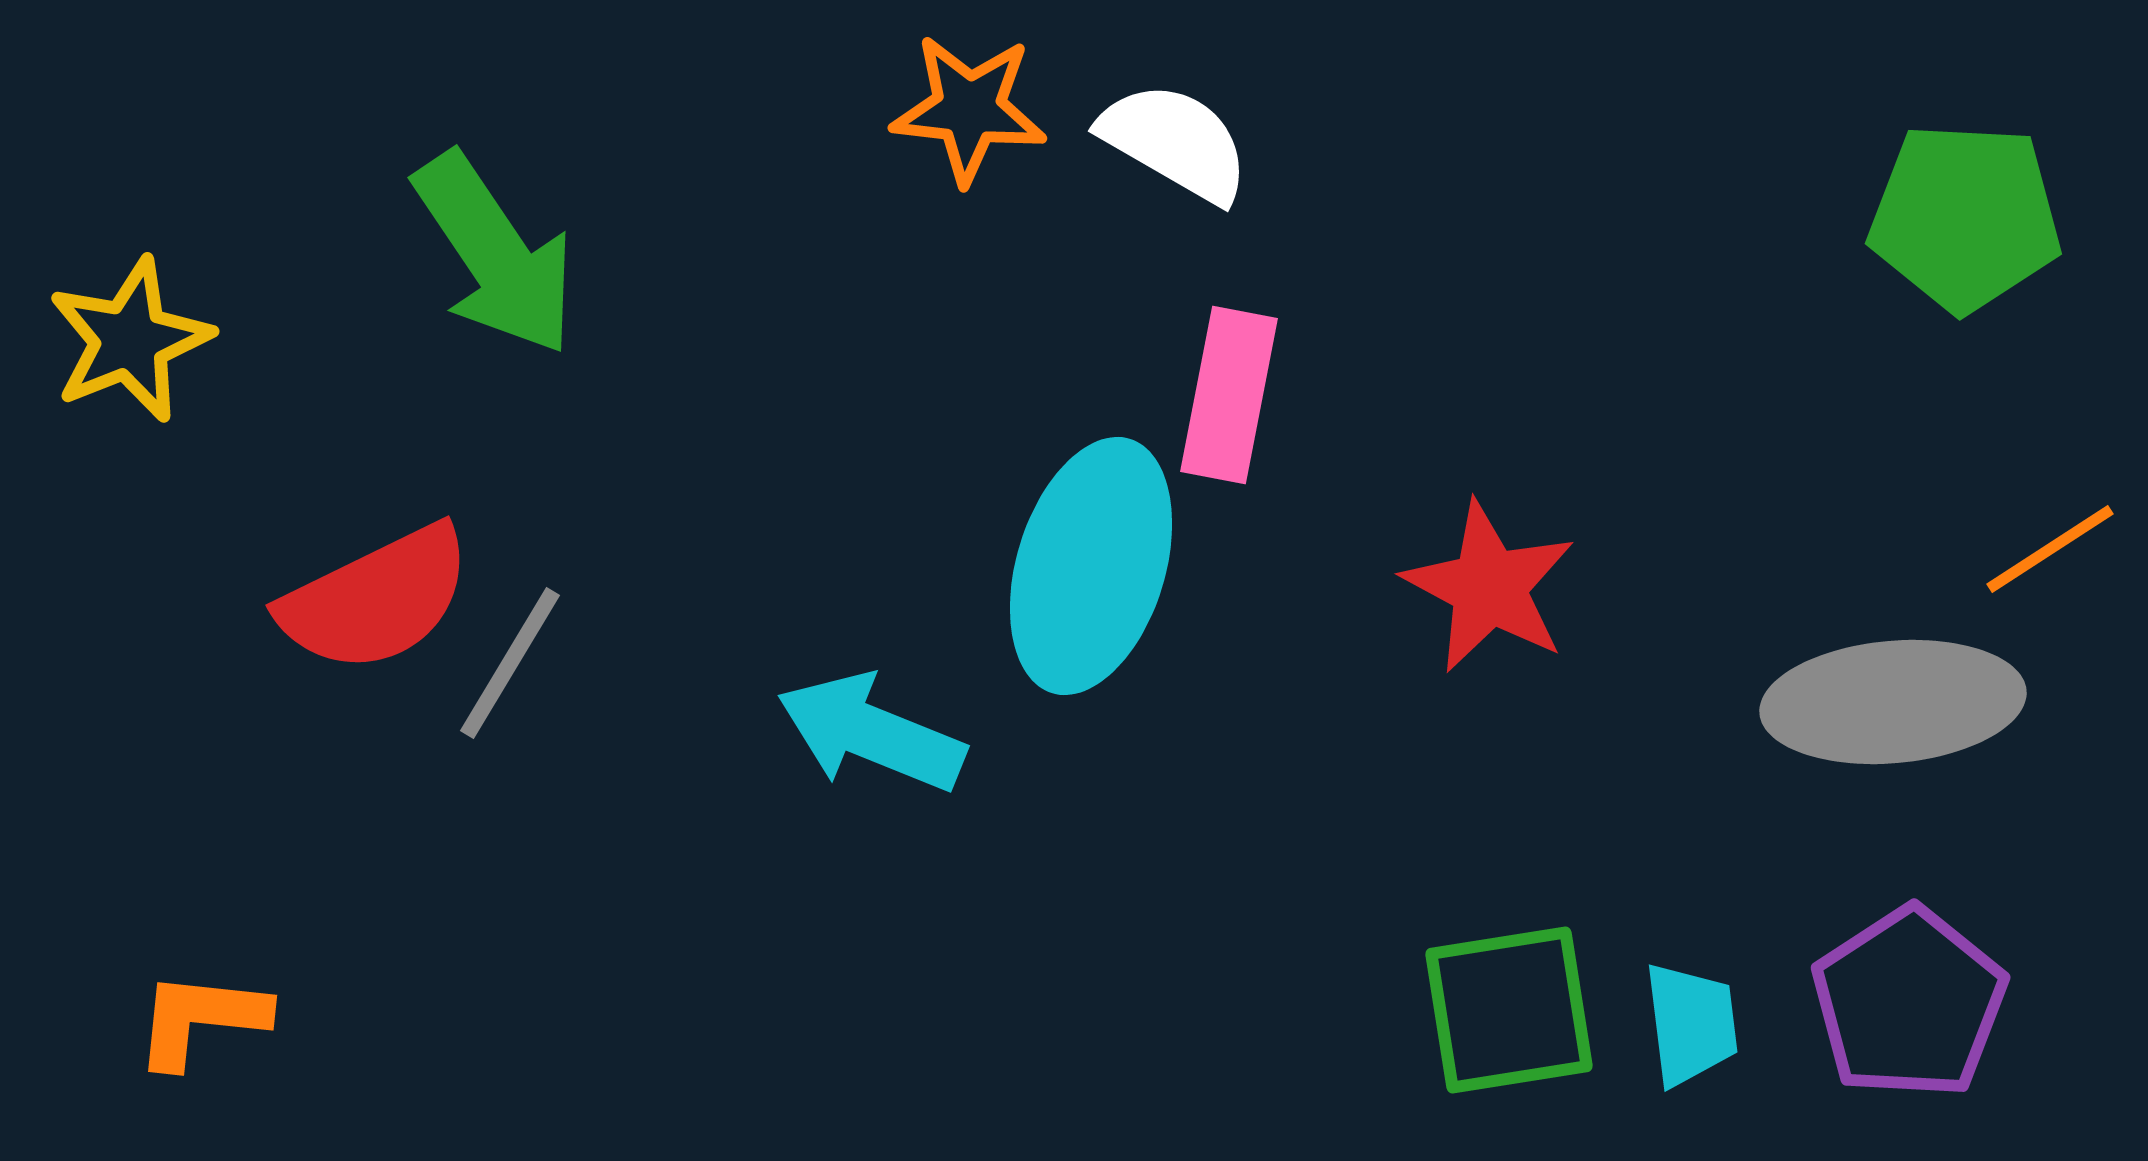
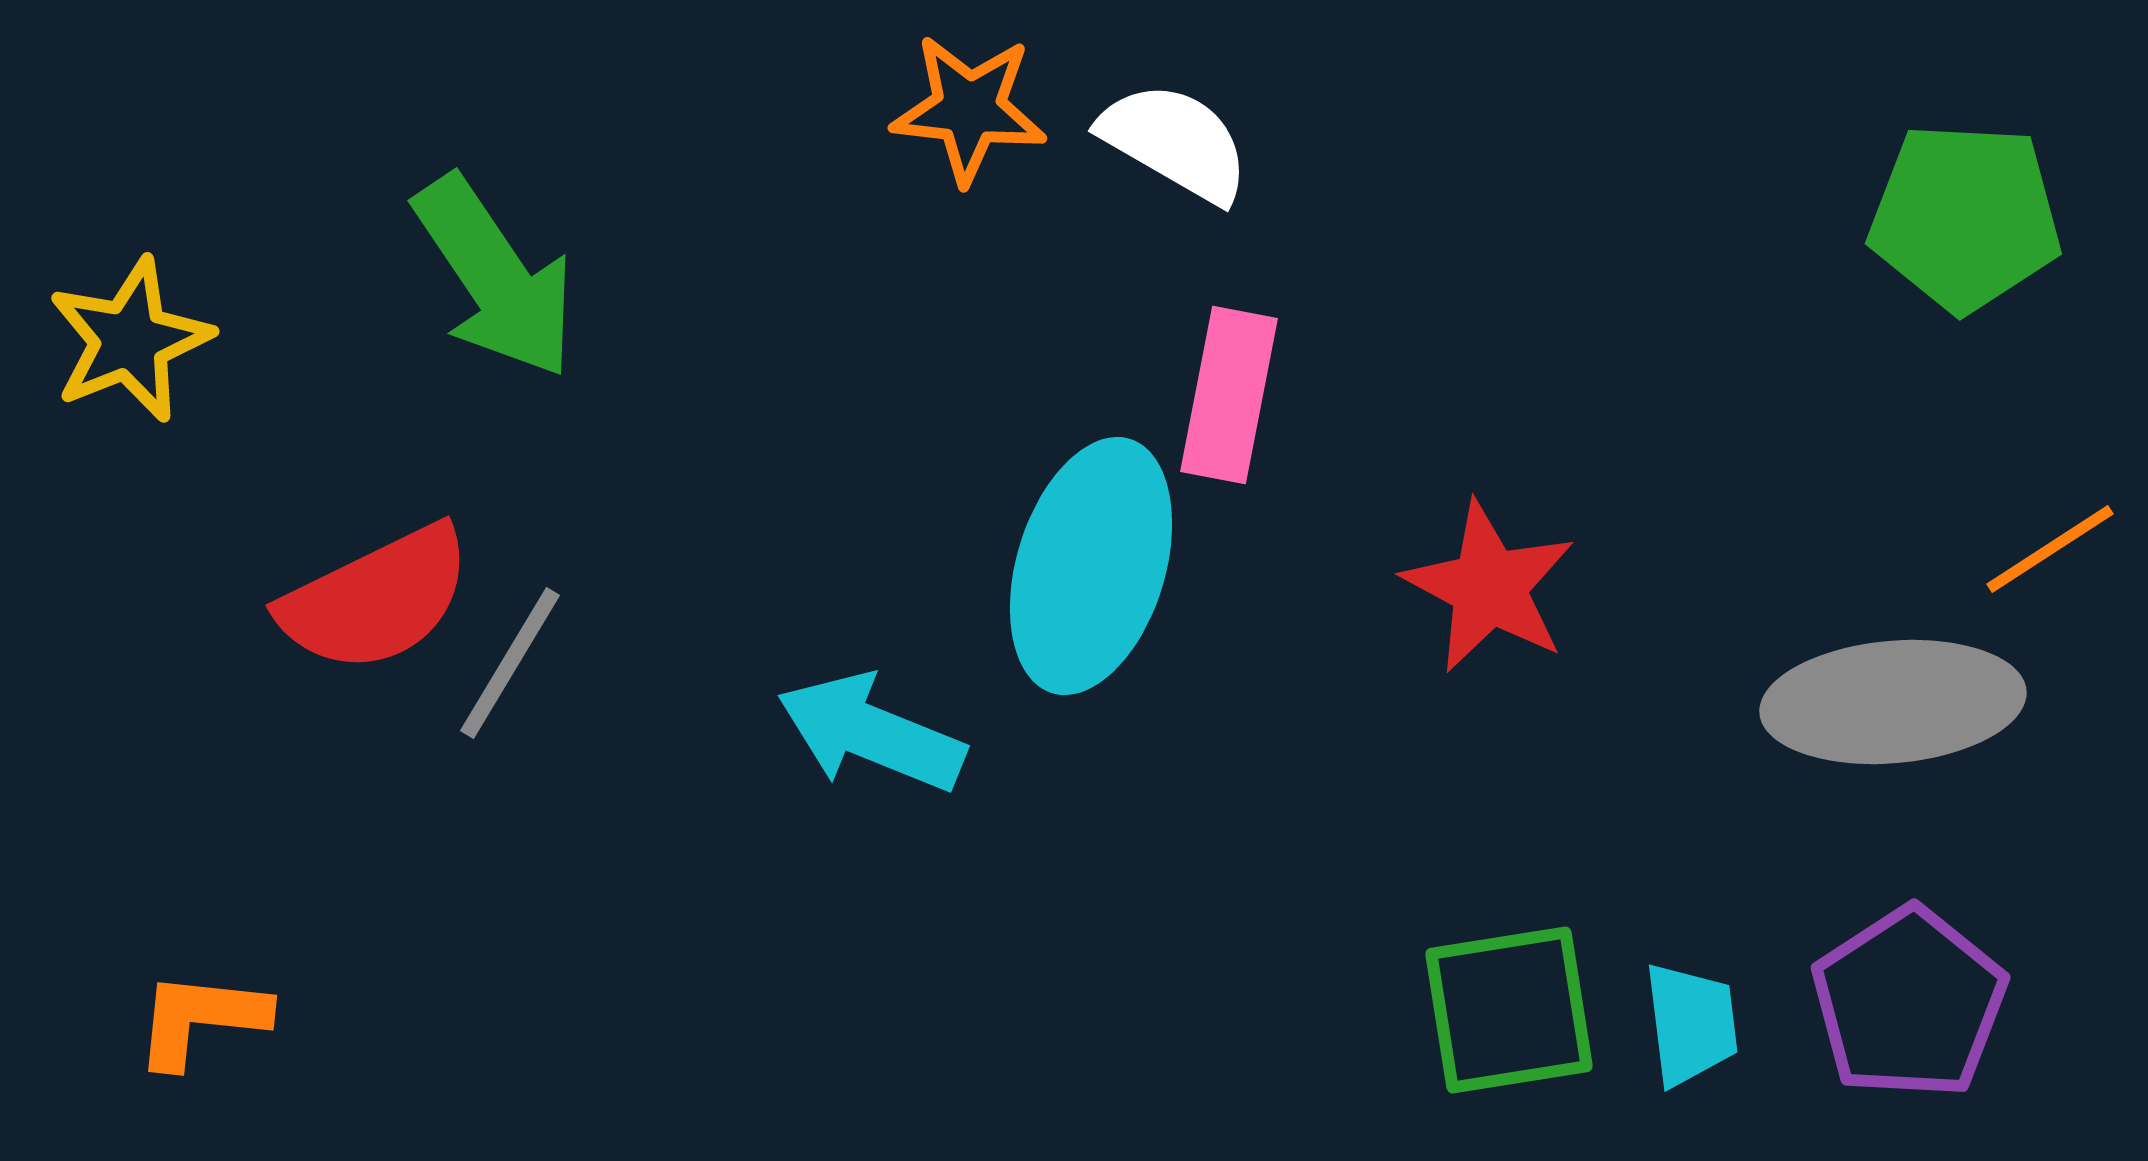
green arrow: moved 23 px down
